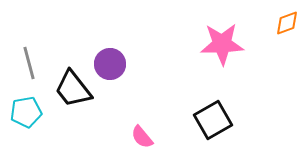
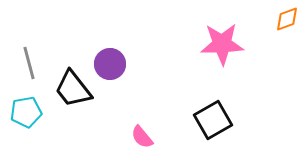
orange diamond: moved 4 px up
